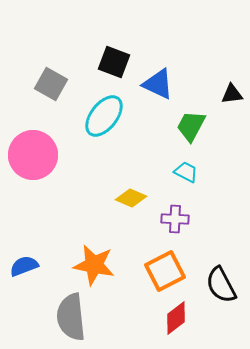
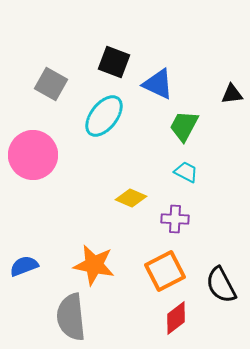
green trapezoid: moved 7 px left
